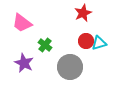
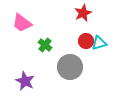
purple star: moved 1 px right, 18 px down
